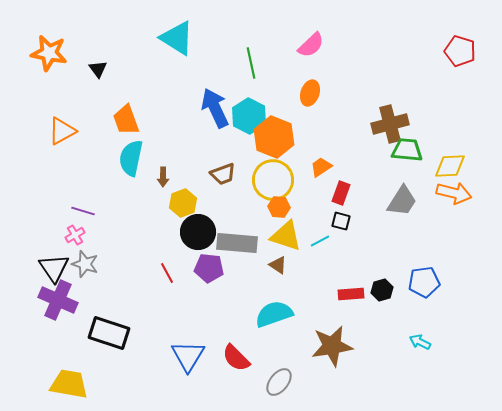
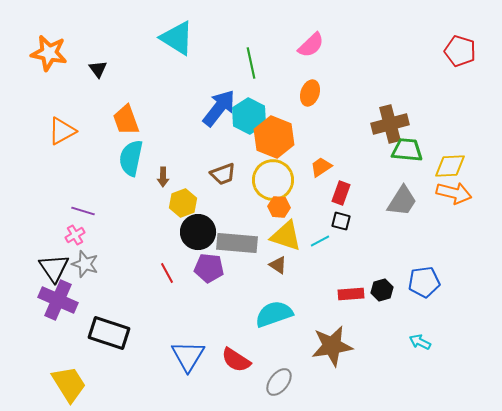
blue arrow at (215, 108): moved 4 px right; rotated 63 degrees clockwise
red semicircle at (236, 358): moved 2 px down; rotated 12 degrees counterclockwise
yellow trapezoid at (69, 384): rotated 48 degrees clockwise
